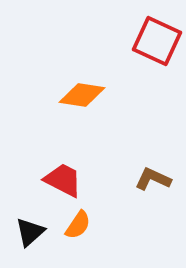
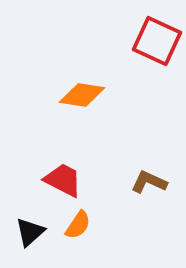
brown L-shape: moved 4 px left, 3 px down
